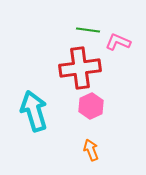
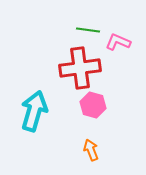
pink hexagon: moved 2 px right, 1 px up; rotated 20 degrees counterclockwise
cyan arrow: rotated 33 degrees clockwise
